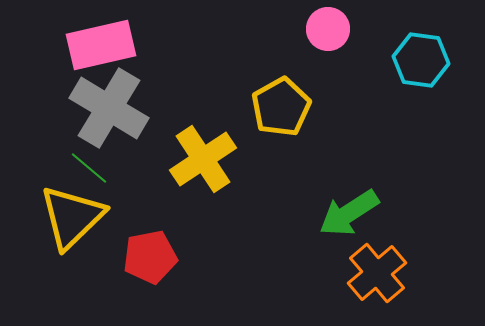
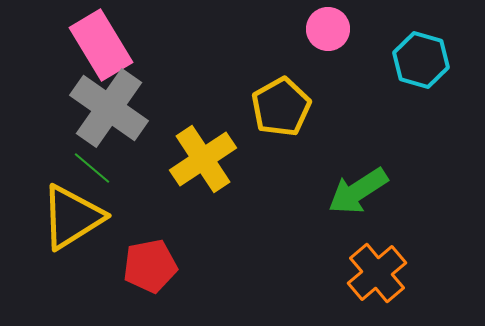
pink rectangle: rotated 72 degrees clockwise
cyan hexagon: rotated 8 degrees clockwise
gray cross: rotated 4 degrees clockwise
green line: moved 3 px right
green arrow: moved 9 px right, 22 px up
yellow triangle: rotated 12 degrees clockwise
red pentagon: moved 9 px down
